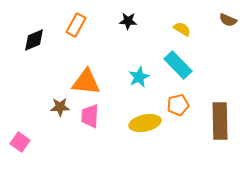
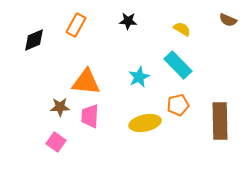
pink square: moved 36 px right
